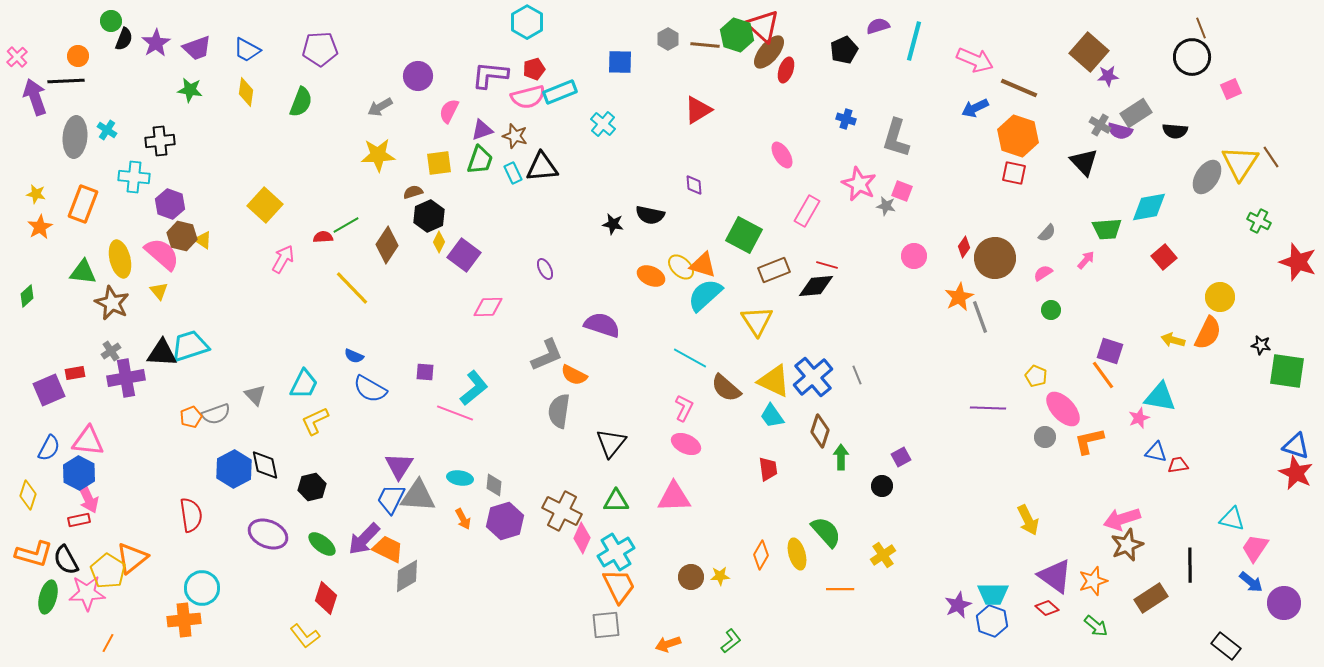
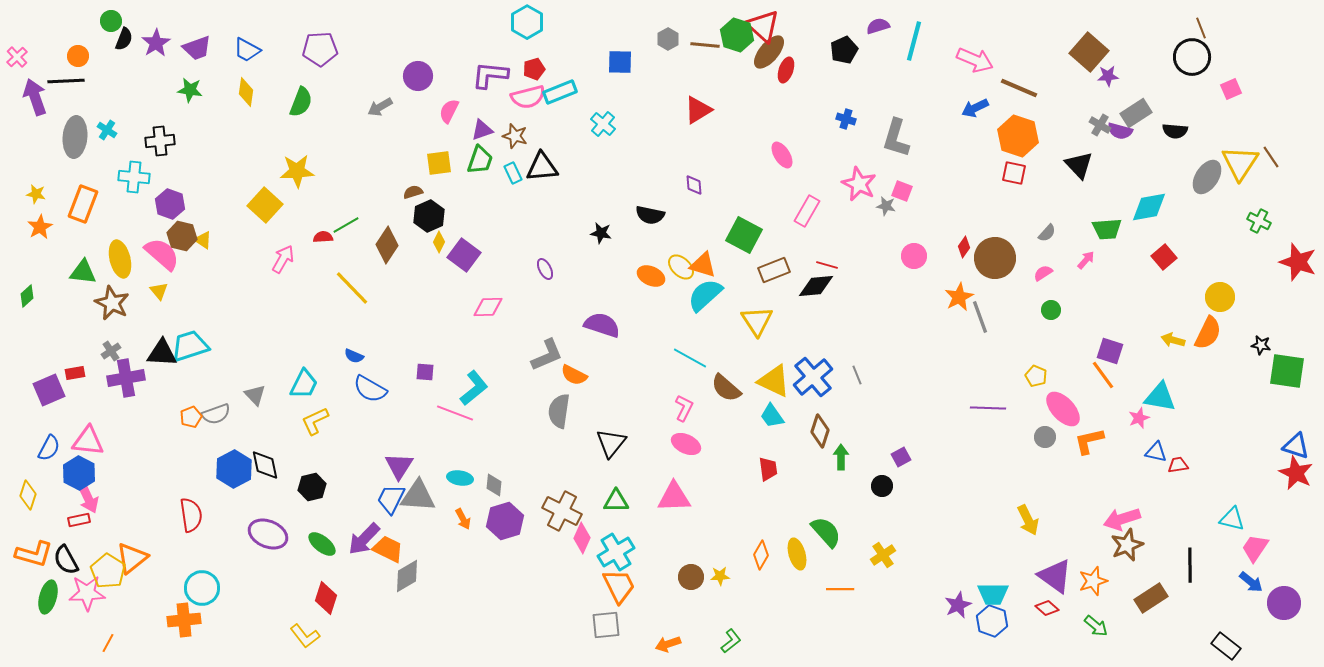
yellow star at (378, 155): moved 81 px left, 16 px down
black triangle at (1084, 162): moved 5 px left, 3 px down
black star at (613, 224): moved 12 px left, 9 px down
